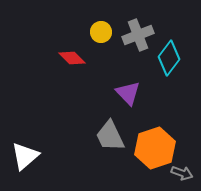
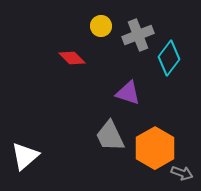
yellow circle: moved 6 px up
purple triangle: rotated 28 degrees counterclockwise
orange hexagon: rotated 12 degrees counterclockwise
